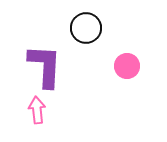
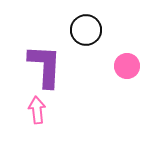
black circle: moved 2 px down
